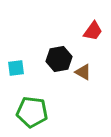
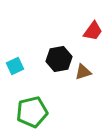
cyan square: moved 1 px left, 2 px up; rotated 18 degrees counterclockwise
brown triangle: rotated 48 degrees counterclockwise
green pentagon: rotated 20 degrees counterclockwise
